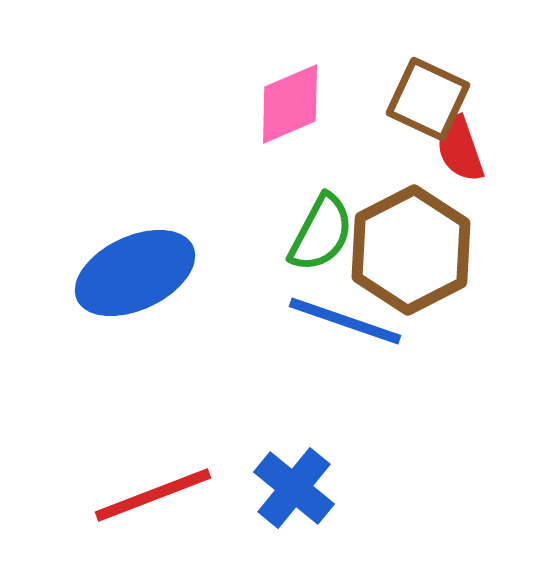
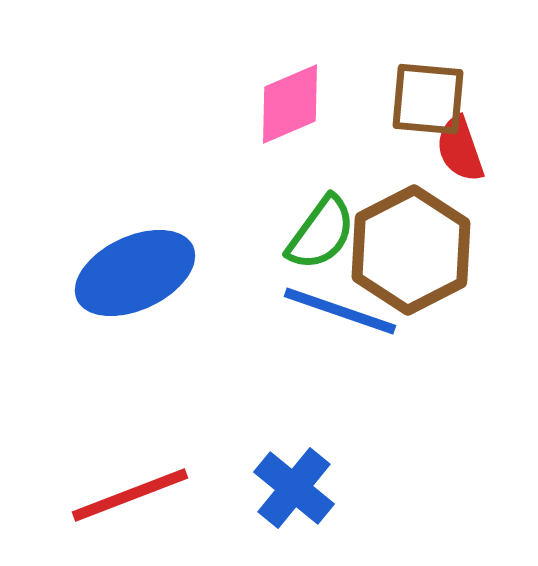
brown square: rotated 20 degrees counterclockwise
green semicircle: rotated 8 degrees clockwise
blue line: moved 5 px left, 10 px up
red line: moved 23 px left
